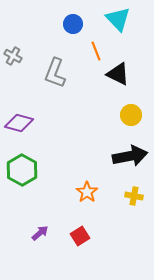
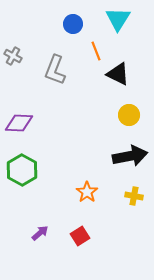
cyan triangle: rotated 16 degrees clockwise
gray L-shape: moved 3 px up
yellow circle: moved 2 px left
purple diamond: rotated 12 degrees counterclockwise
